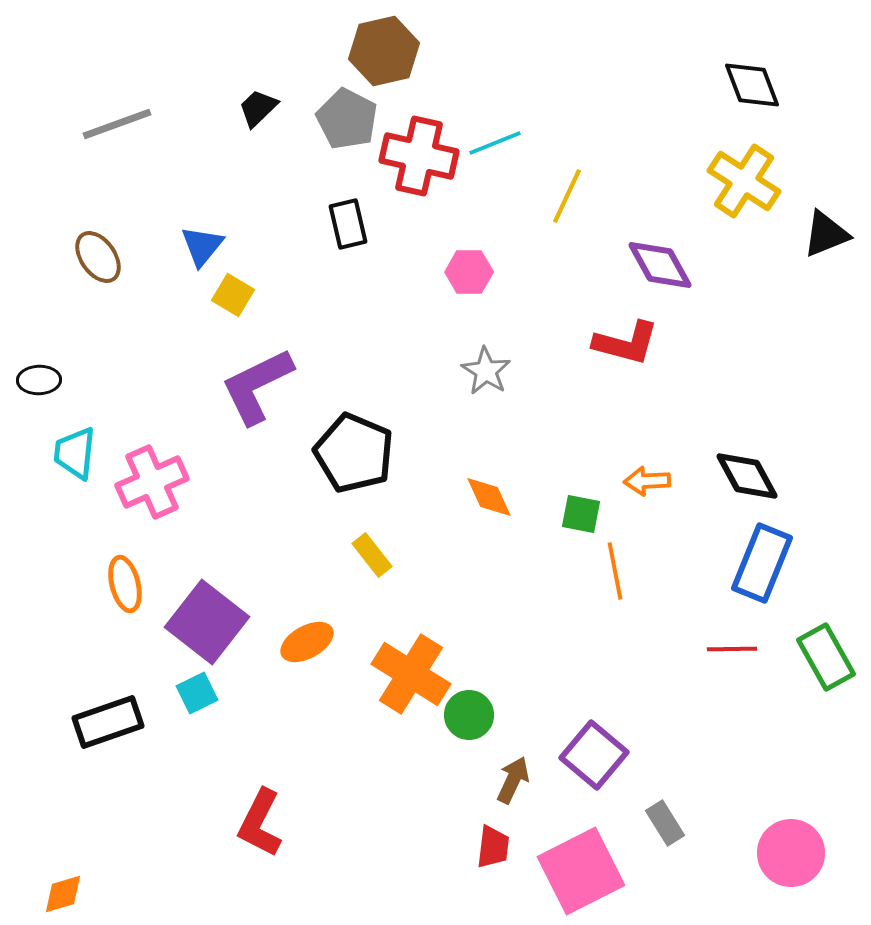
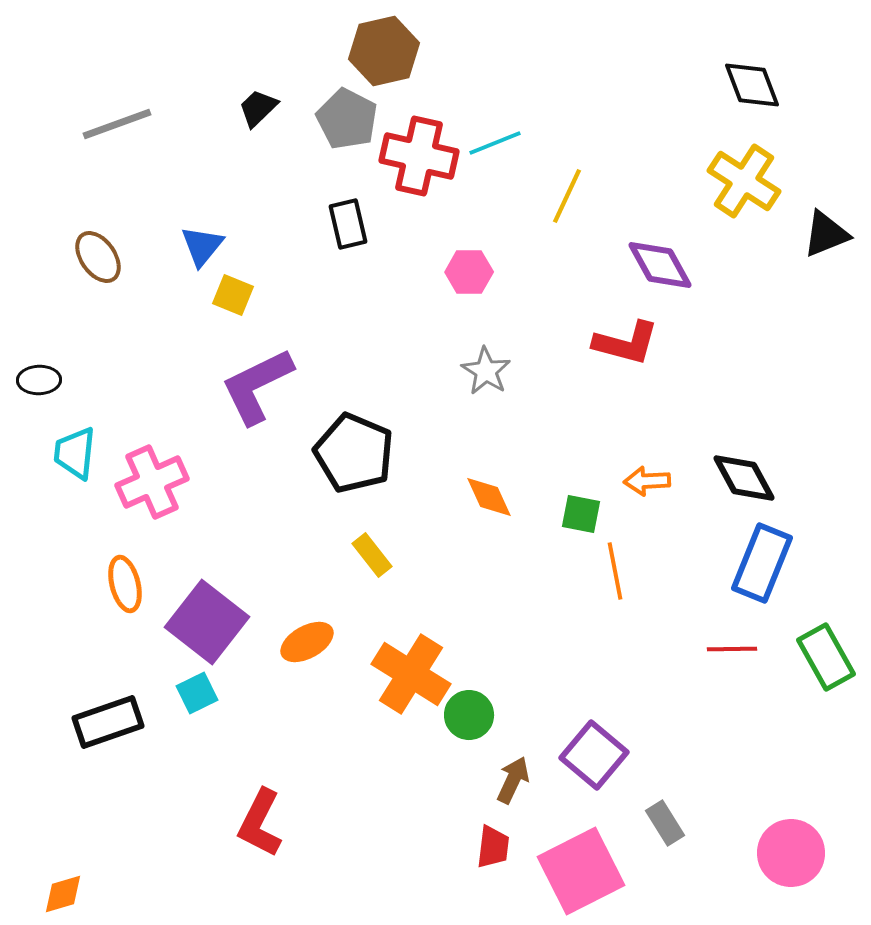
yellow square at (233, 295): rotated 9 degrees counterclockwise
black diamond at (747, 476): moved 3 px left, 2 px down
